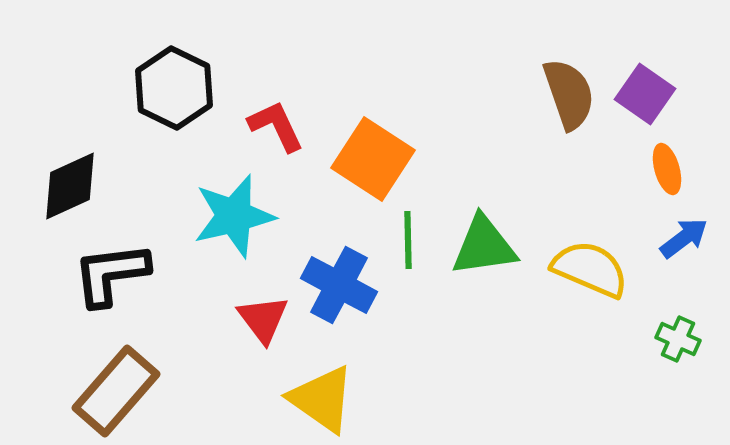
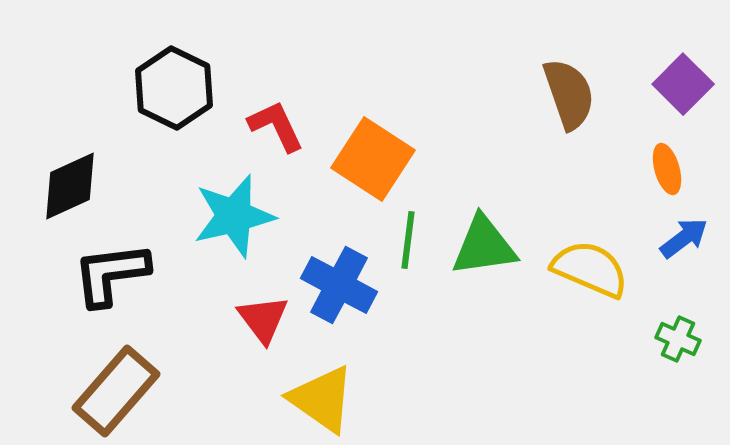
purple square: moved 38 px right, 10 px up; rotated 10 degrees clockwise
green line: rotated 8 degrees clockwise
